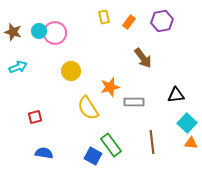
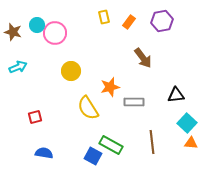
cyan circle: moved 2 px left, 6 px up
green rectangle: rotated 25 degrees counterclockwise
